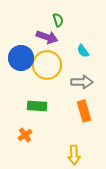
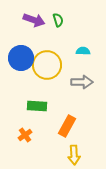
purple arrow: moved 13 px left, 17 px up
cyan semicircle: rotated 128 degrees clockwise
orange rectangle: moved 17 px left, 15 px down; rotated 45 degrees clockwise
